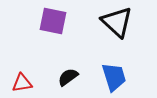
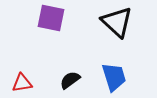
purple square: moved 2 px left, 3 px up
black semicircle: moved 2 px right, 3 px down
